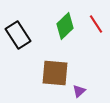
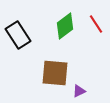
green diamond: rotated 8 degrees clockwise
purple triangle: rotated 16 degrees clockwise
